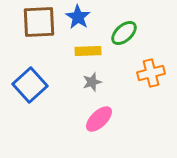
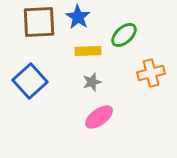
green ellipse: moved 2 px down
blue square: moved 4 px up
pink ellipse: moved 2 px up; rotated 8 degrees clockwise
